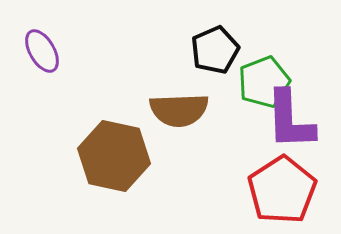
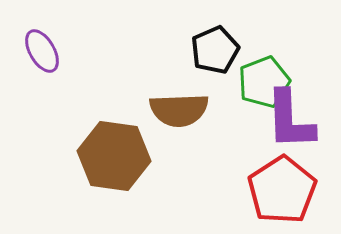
brown hexagon: rotated 4 degrees counterclockwise
